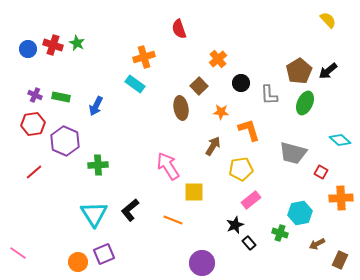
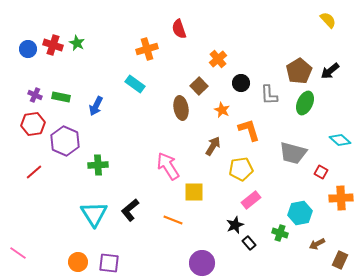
orange cross at (144, 57): moved 3 px right, 8 px up
black arrow at (328, 71): moved 2 px right
orange star at (221, 112): moved 1 px right, 2 px up; rotated 21 degrees clockwise
purple square at (104, 254): moved 5 px right, 9 px down; rotated 30 degrees clockwise
